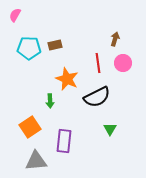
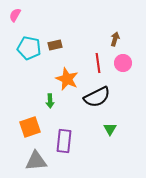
cyan pentagon: rotated 10 degrees clockwise
orange square: rotated 15 degrees clockwise
